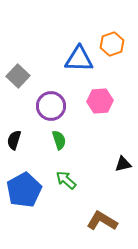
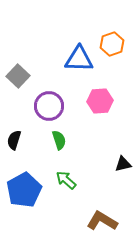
purple circle: moved 2 px left
